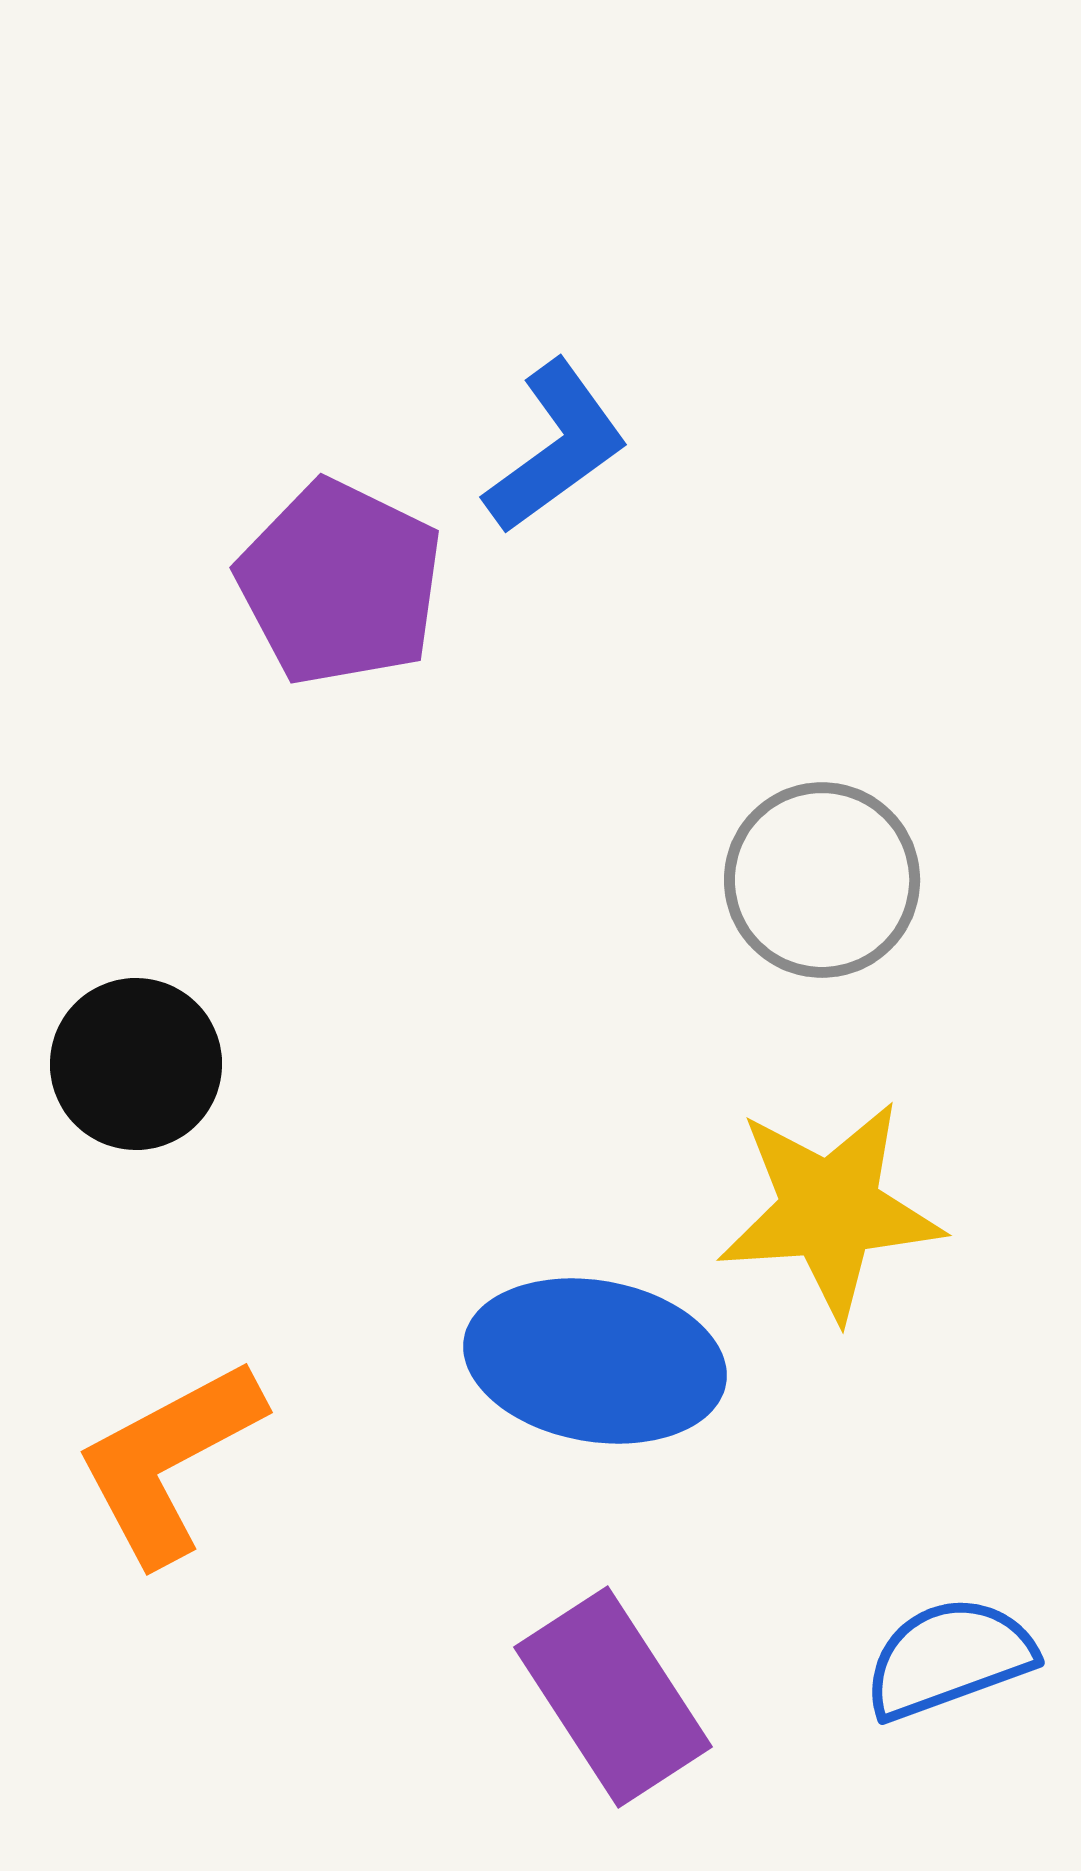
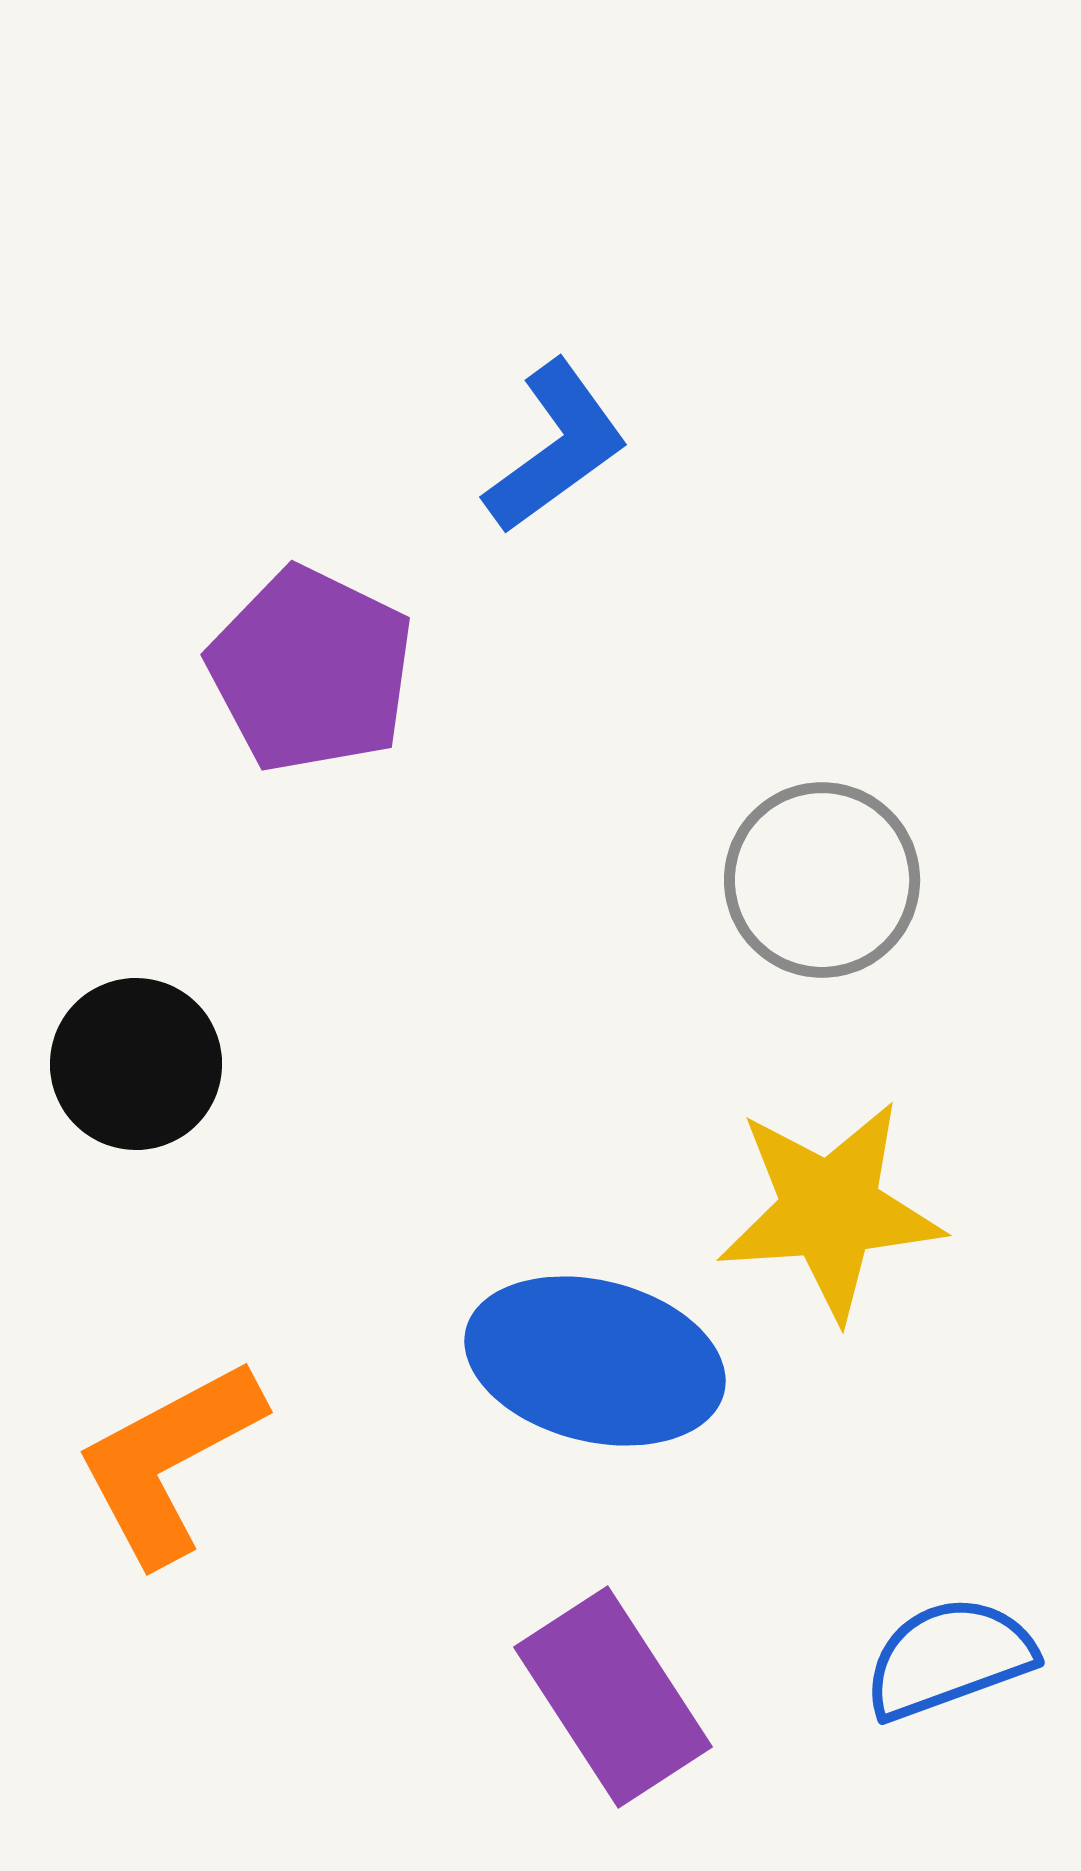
purple pentagon: moved 29 px left, 87 px down
blue ellipse: rotated 4 degrees clockwise
